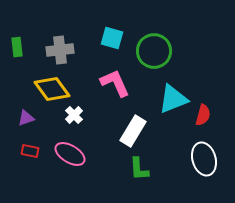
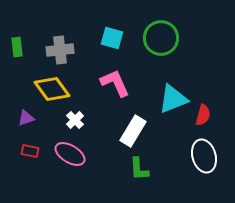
green circle: moved 7 px right, 13 px up
white cross: moved 1 px right, 5 px down
white ellipse: moved 3 px up
